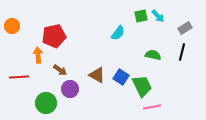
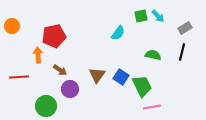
brown triangle: rotated 36 degrees clockwise
green circle: moved 3 px down
